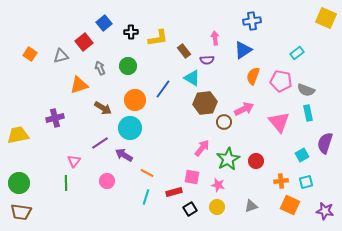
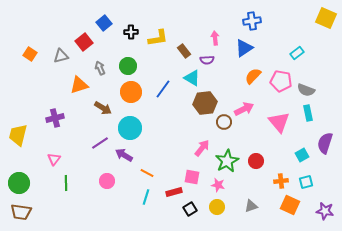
blue triangle at (243, 50): moved 1 px right, 2 px up
orange semicircle at (253, 76): rotated 24 degrees clockwise
orange circle at (135, 100): moved 4 px left, 8 px up
yellow trapezoid at (18, 135): rotated 65 degrees counterclockwise
green star at (228, 159): moved 1 px left, 2 px down
pink triangle at (74, 161): moved 20 px left, 2 px up
